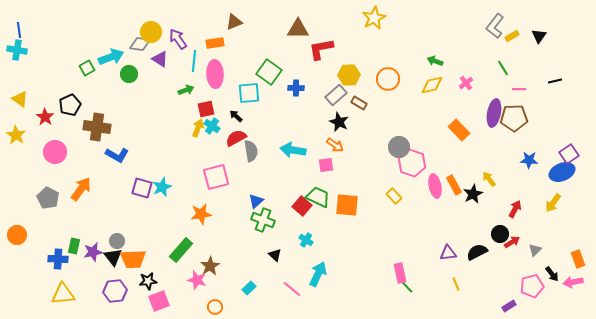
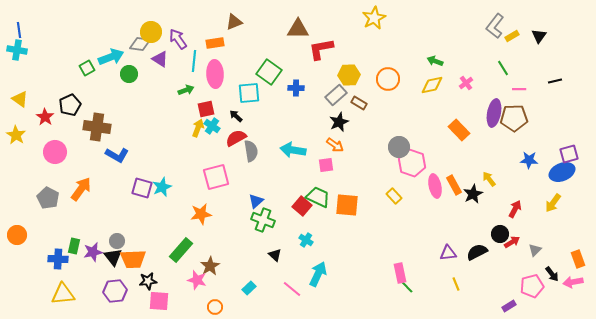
black star at (339, 122): rotated 24 degrees clockwise
purple square at (569, 154): rotated 18 degrees clockwise
pink square at (159, 301): rotated 25 degrees clockwise
